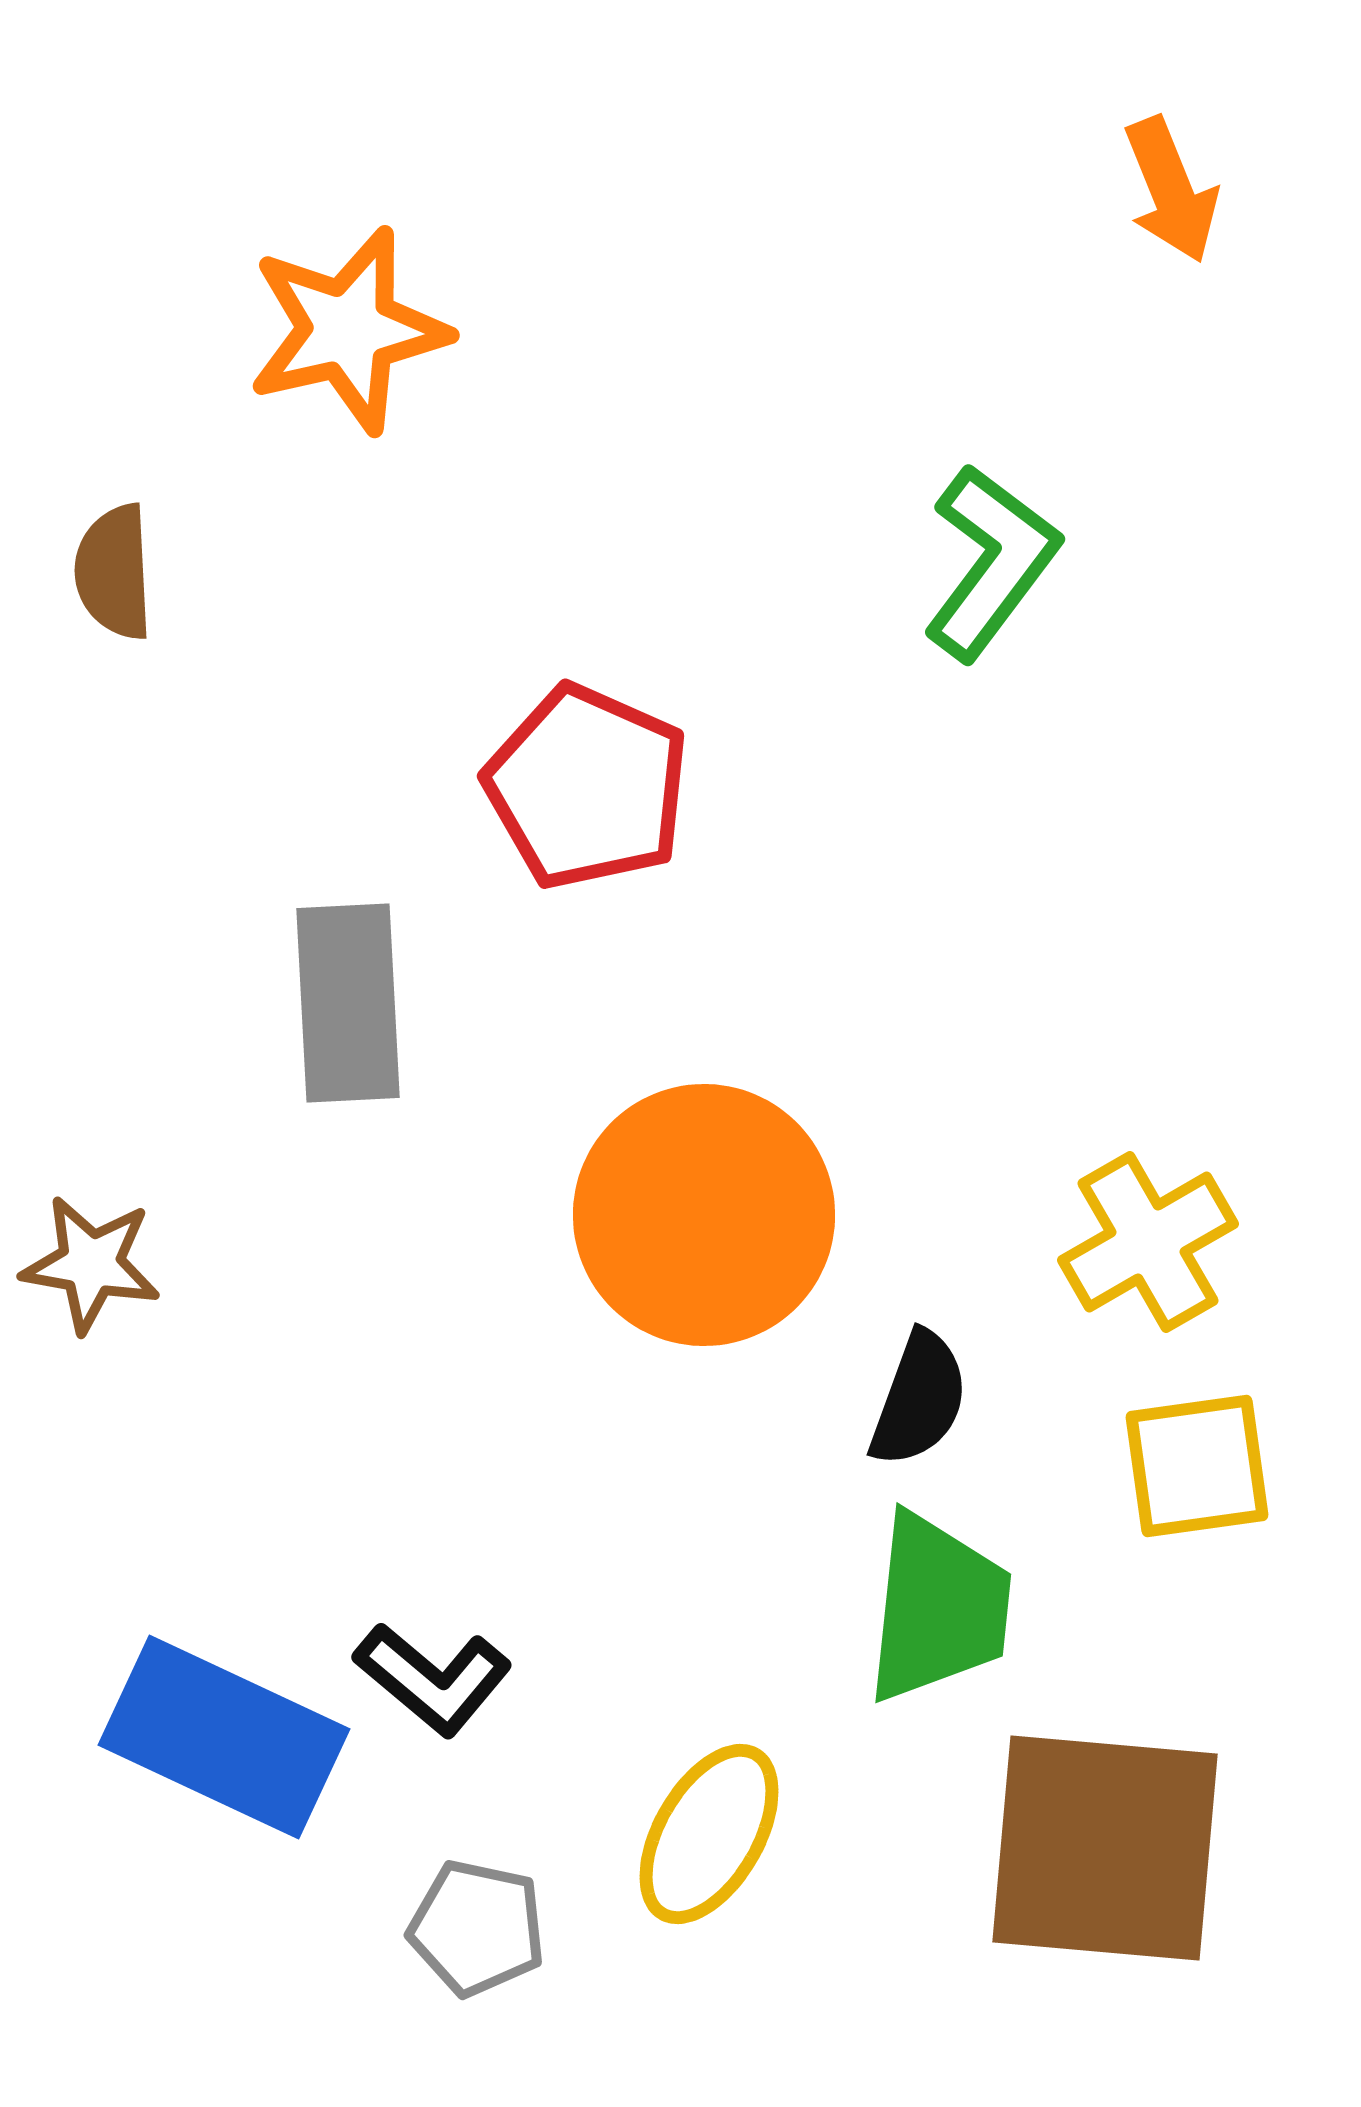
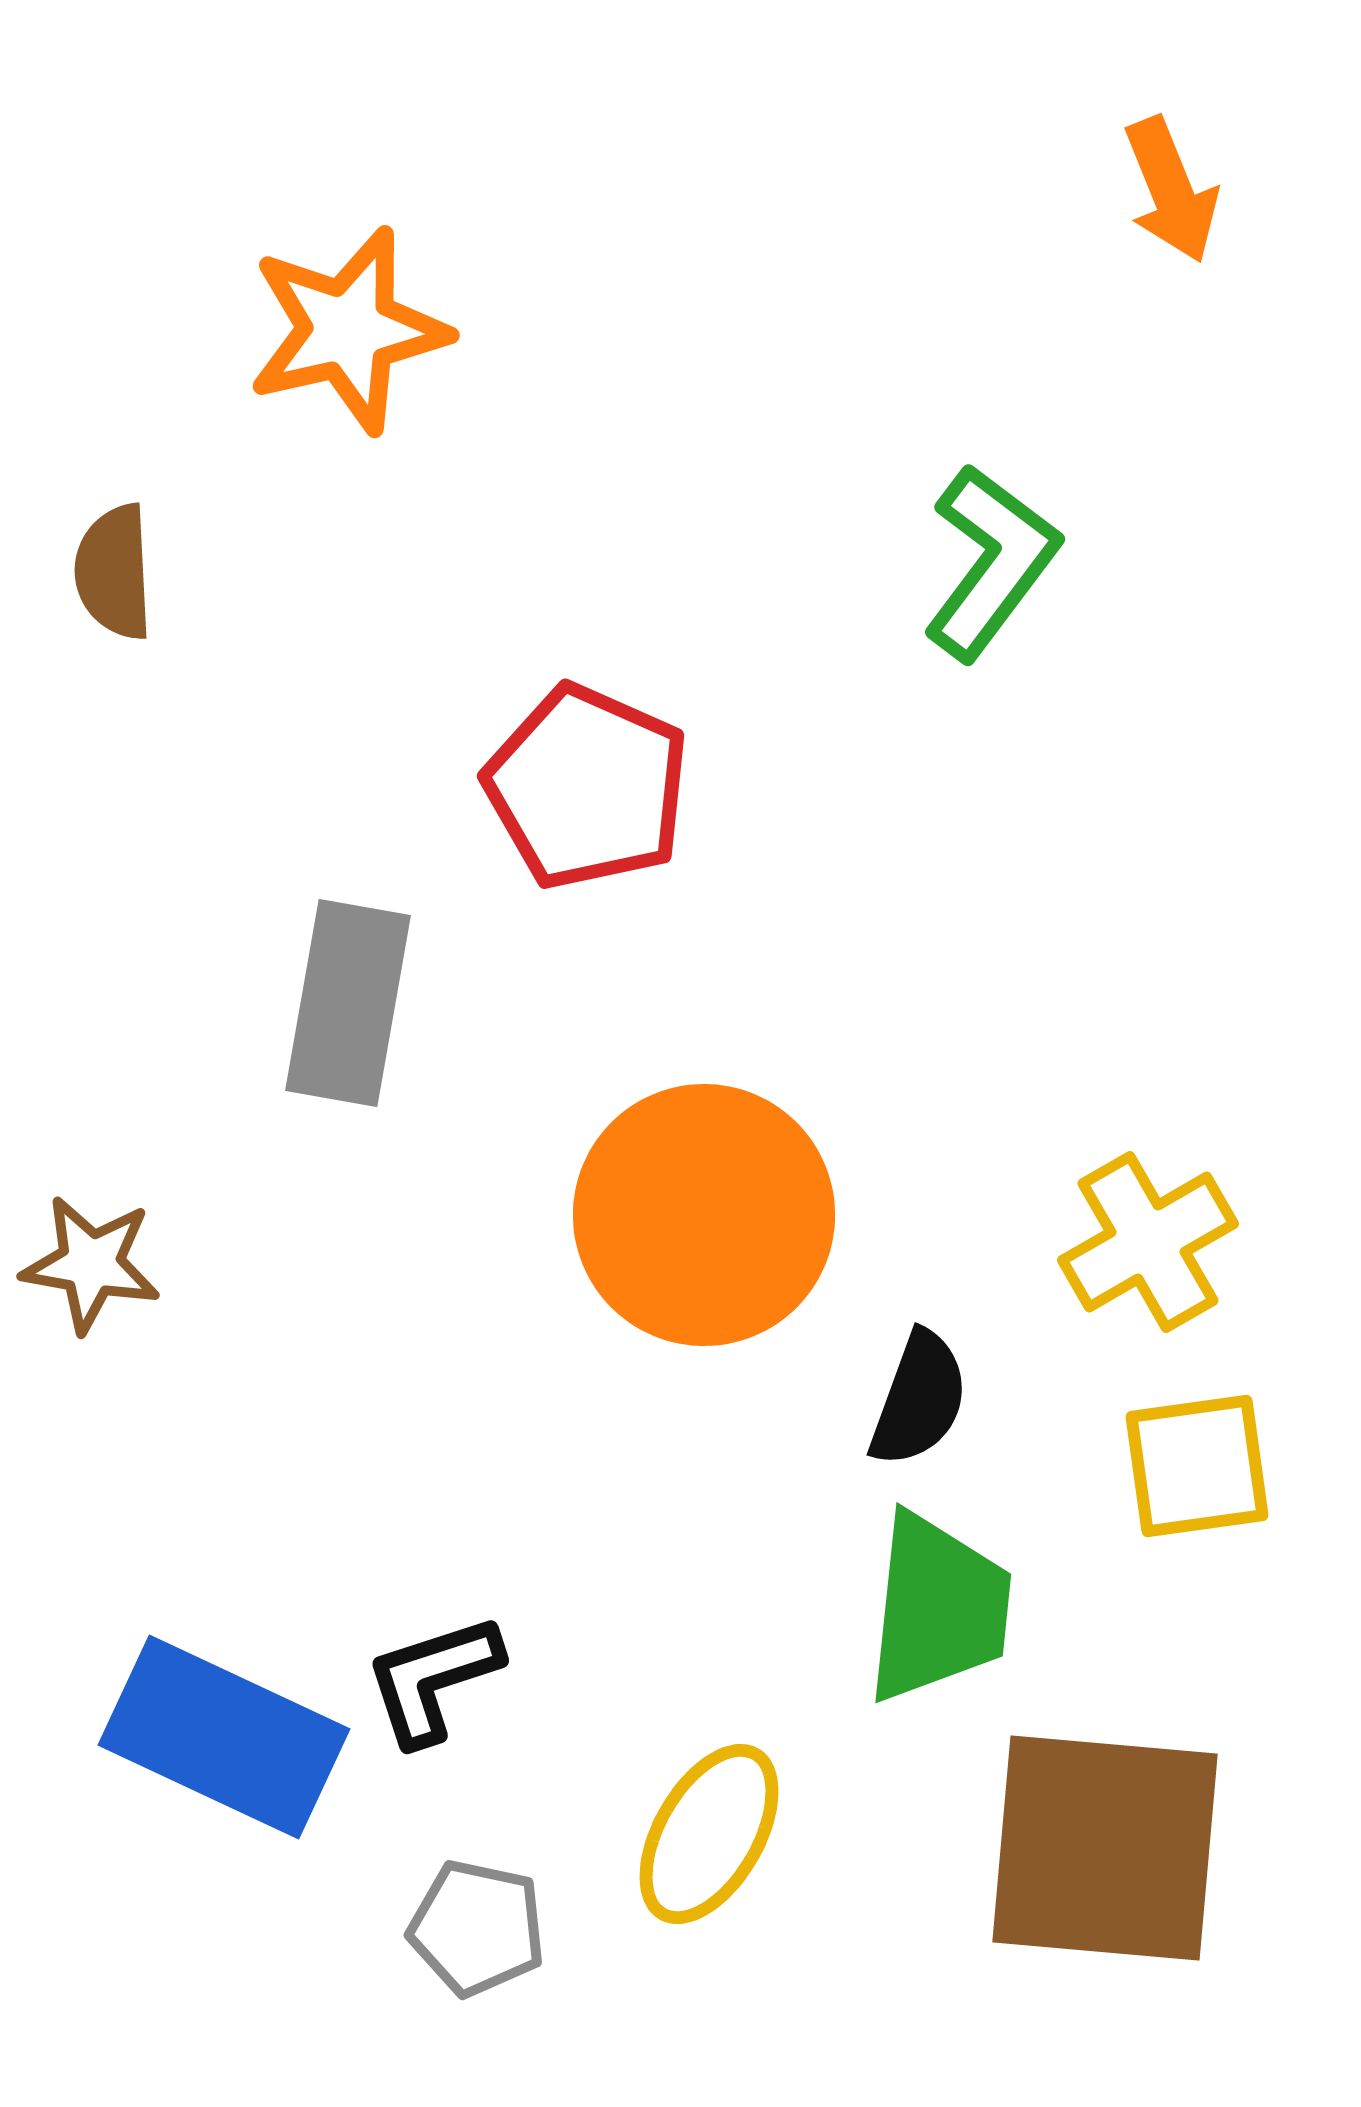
gray rectangle: rotated 13 degrees clockwise
black L-shape: rotated 122 degrees clockwise
